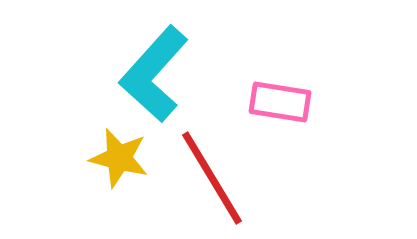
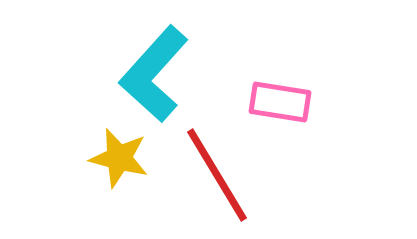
red line: moved 5 px right, 3 px up
